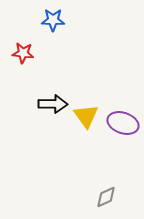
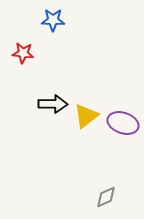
yellow triangle: rotated 28 degrees clockwise
